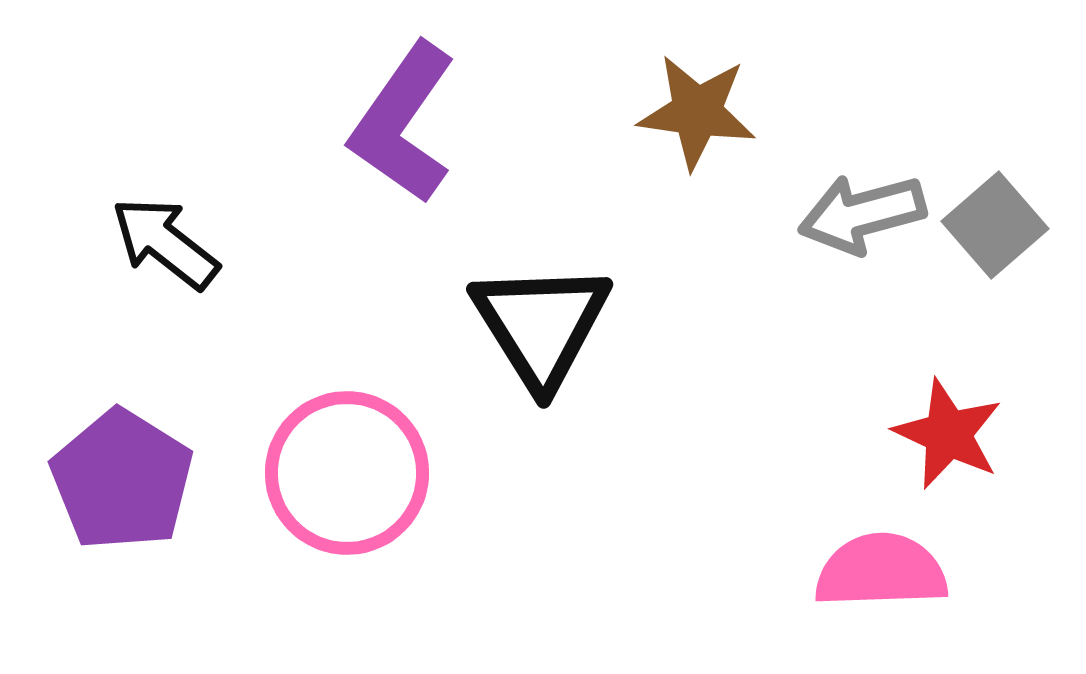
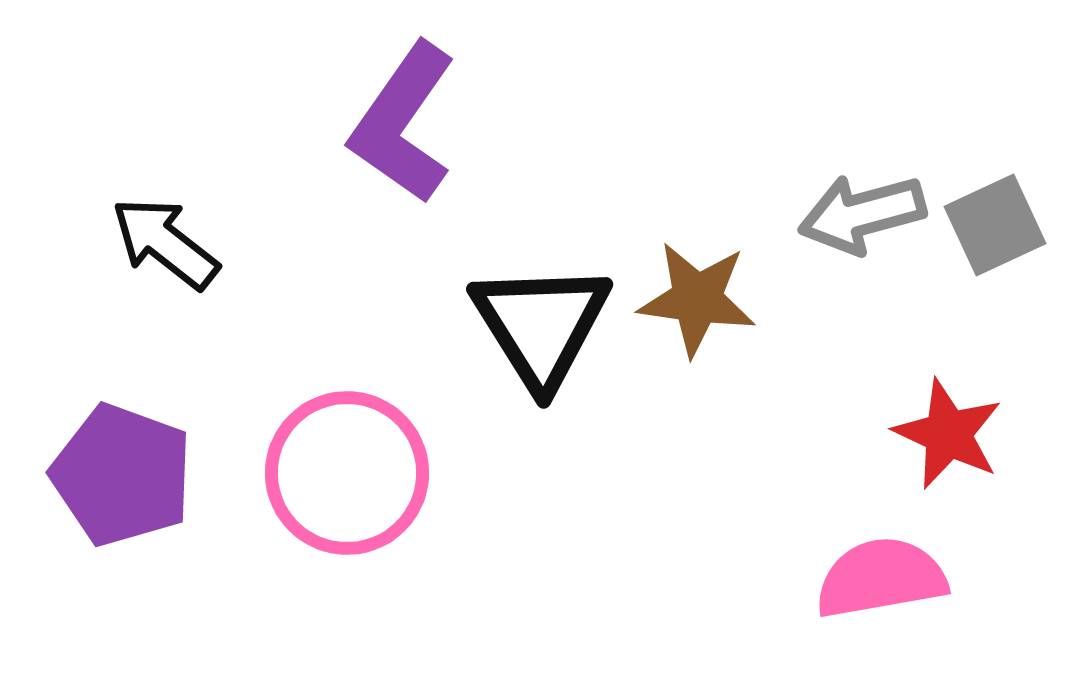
brown star: moved 187 px down
gray square: rotated 16 degrees clockwise
purple pentagon: moved 5 px up; rotated 12 degrees counterclockwise
pink semicircle: moved 7 px down; rotated 8 degrees counterclockwise
